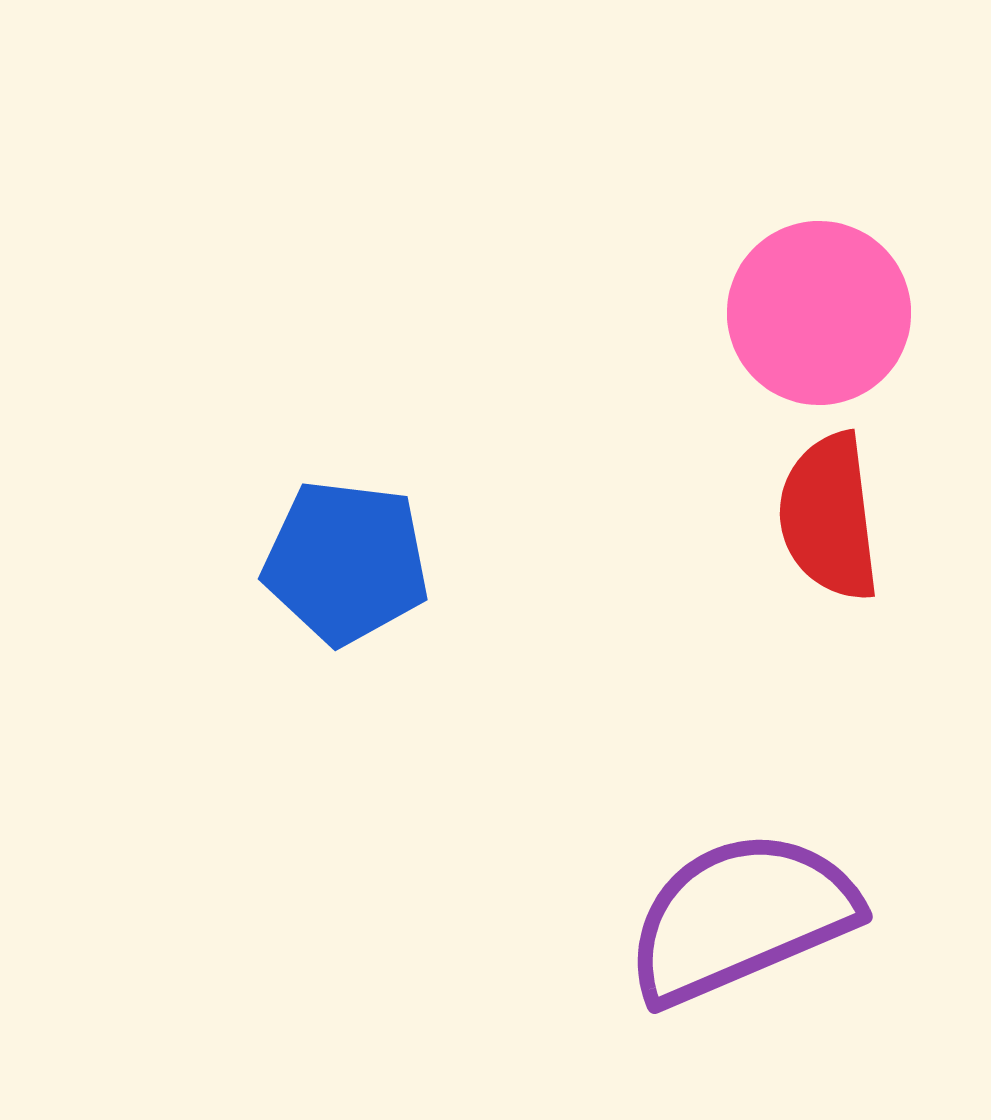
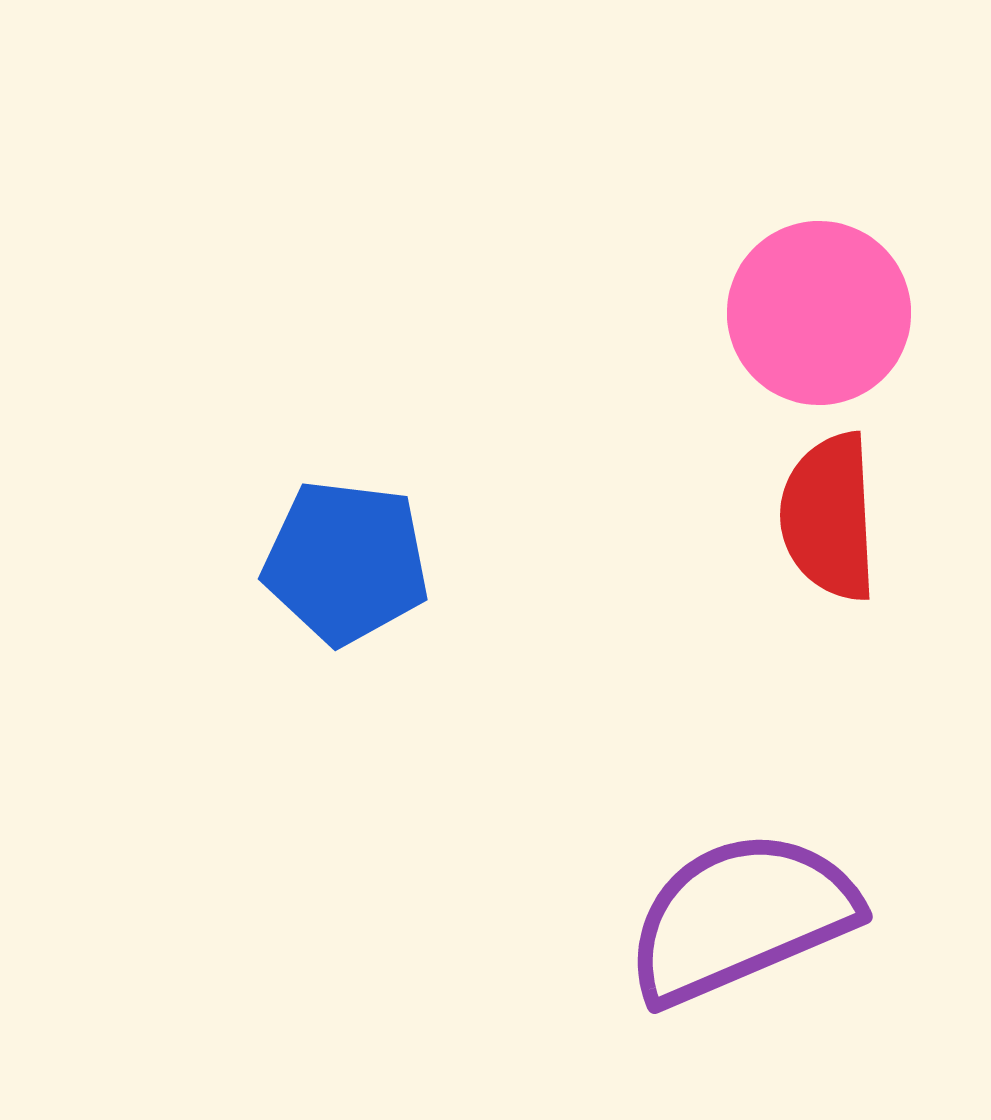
red semicircle: rotated 4 degrees clockwise
